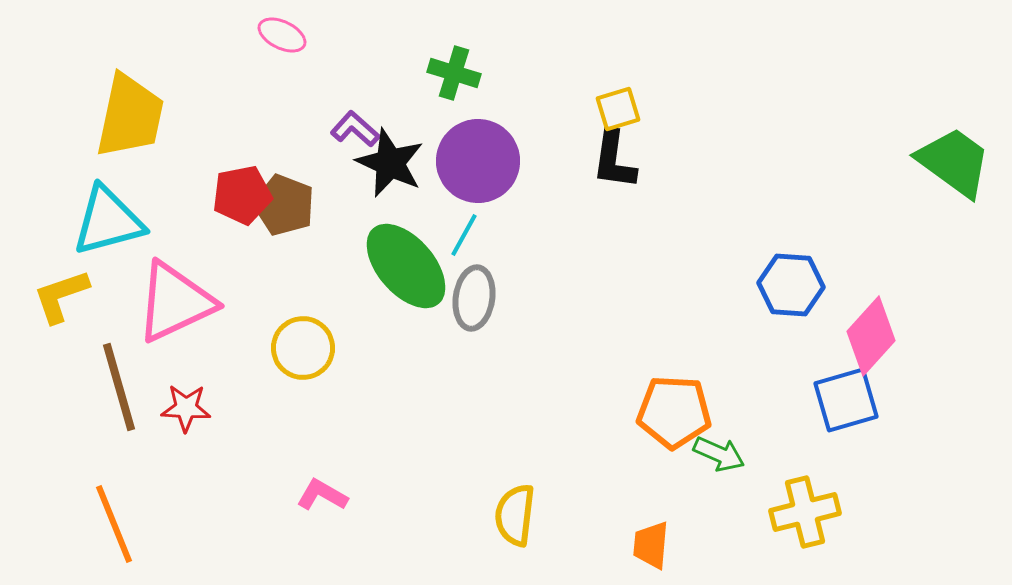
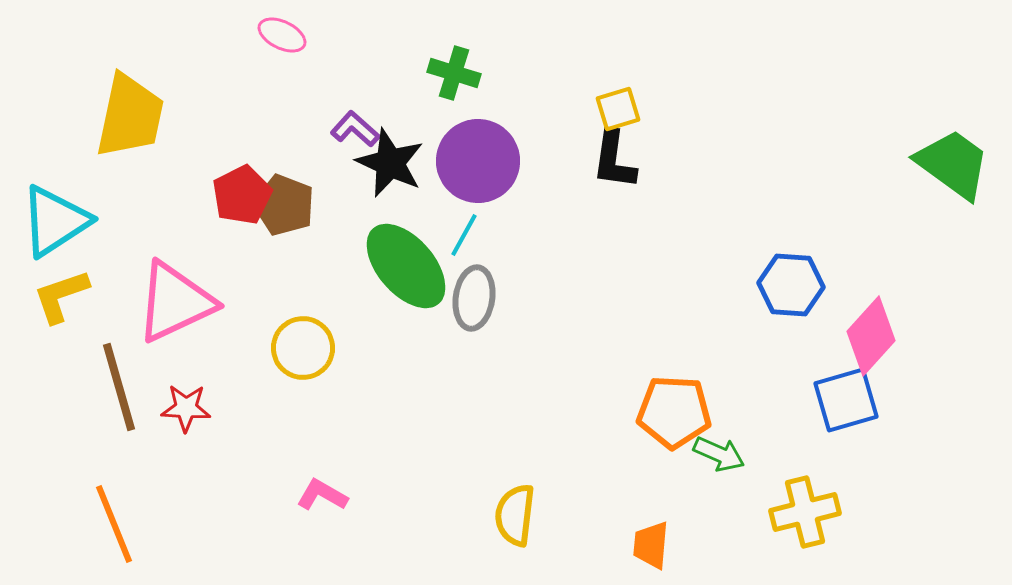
green trapezoid: moved 1 px left, 2 px down
red pentagon: rotated 16 degrees counterclockwise
cyan triangle: moved 53 px left; rotated 18 degrees counterclockwise
